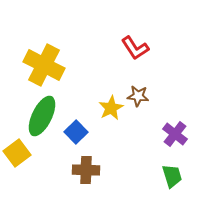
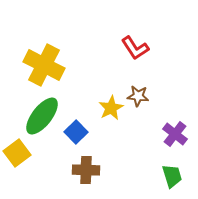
green ellipse: rotated 12 degrees clockwise
